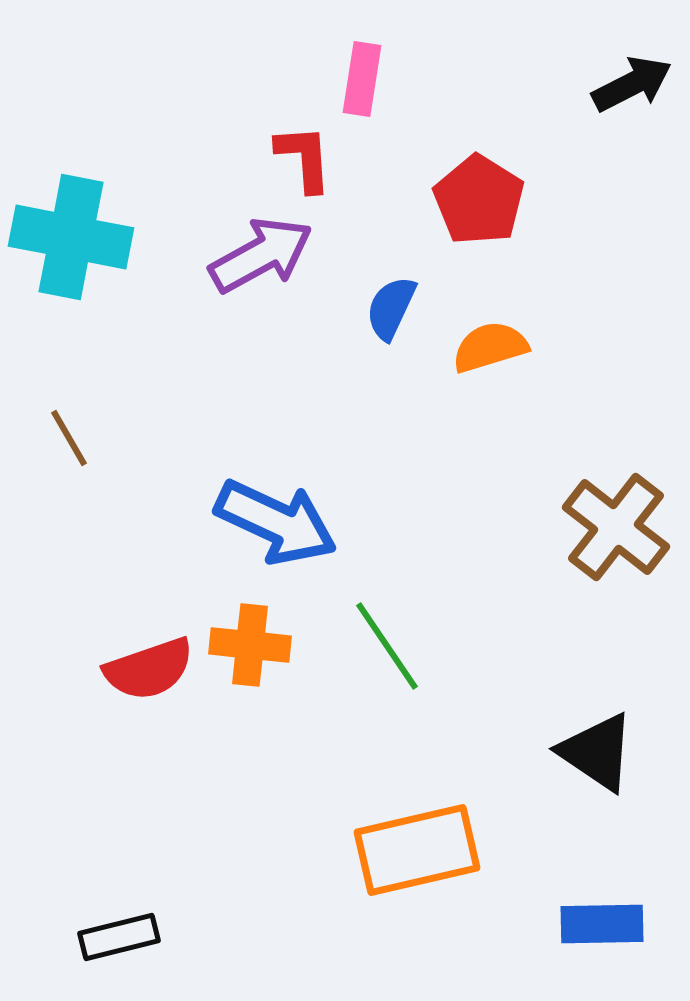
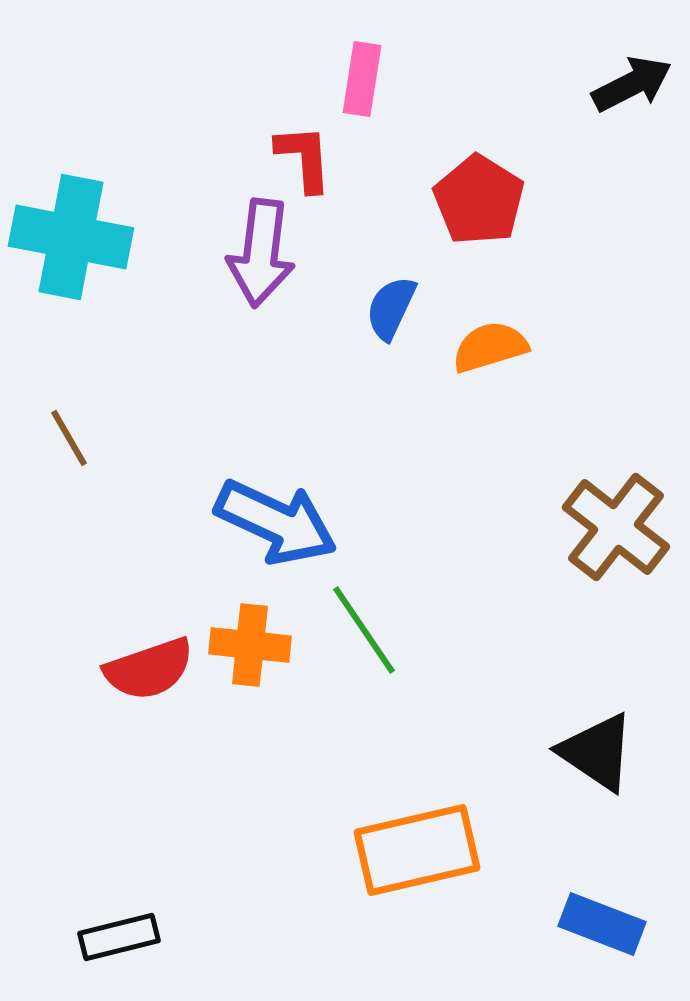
purple arrow: moved 2 px up; rotated 126 degrees clockwise
green line: moved 23 px left, 16 px up
blue rectangle: rotated 22 degrees clockwise
